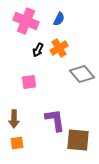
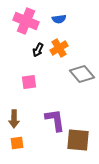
blue semicircle: rotated 56 degrees clockwise
